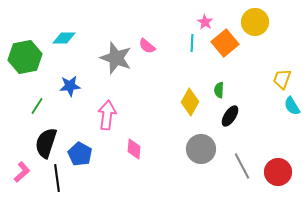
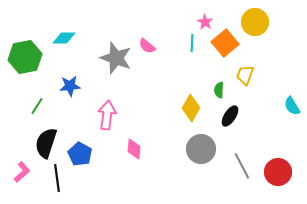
yellow trapezoid: moved 37 px left, 4 px up
yellow diamond: moved 1 px right, 6 px down
